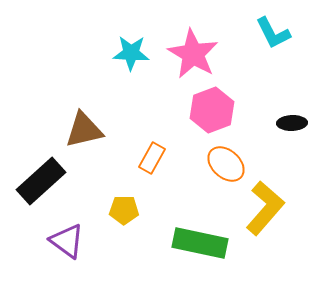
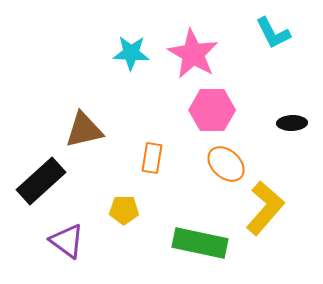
pink hexagon: rotated 21 degrees clockwise
orange rectangle: rotated 20 degrees counterclockwise
